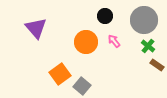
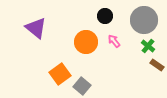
purple triangle: rotated 10 degrees counterclockwise
